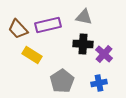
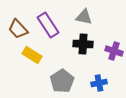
purple rectangle: rotated 70 degrees clockwise
purple cross: moved 10 px right, 3 px up; rotated 24 degrees counterclockwise
